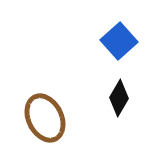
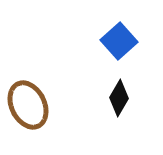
brown ellipse: moved 17 px left, 13 px up
